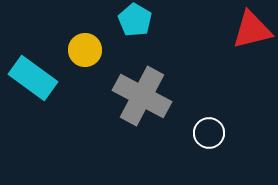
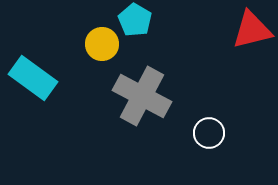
yellow circle: moved 17 px right, 6 px up
